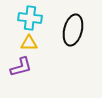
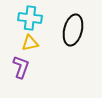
yellow triangle: moved 1 px right; rotated 12 degrees counterclockwise
purple L-shape: rotated 55 degrees counterclockwise
